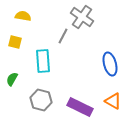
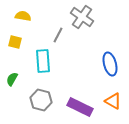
gray line: moved 5 px left, 1 px up
